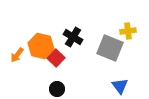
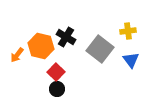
black cross: moved 7 px left
gray square: moved 10 px left, 1 px down; rotated 16 degrees clockwise
red square: moved 14 px down
blue triangle: moved 11 px right, 26 px up
